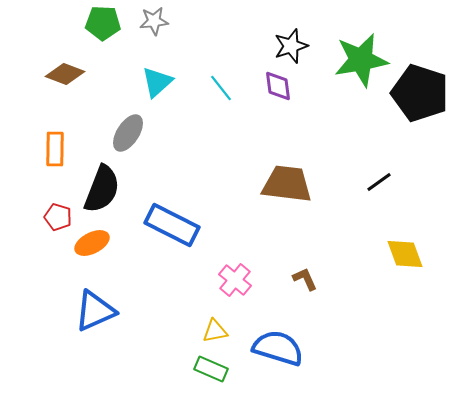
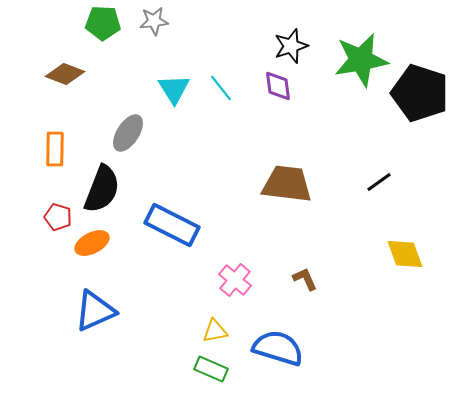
cyan triangle: moved 17 px right, 7 px down; rotated 20 degrees counterclockwise
